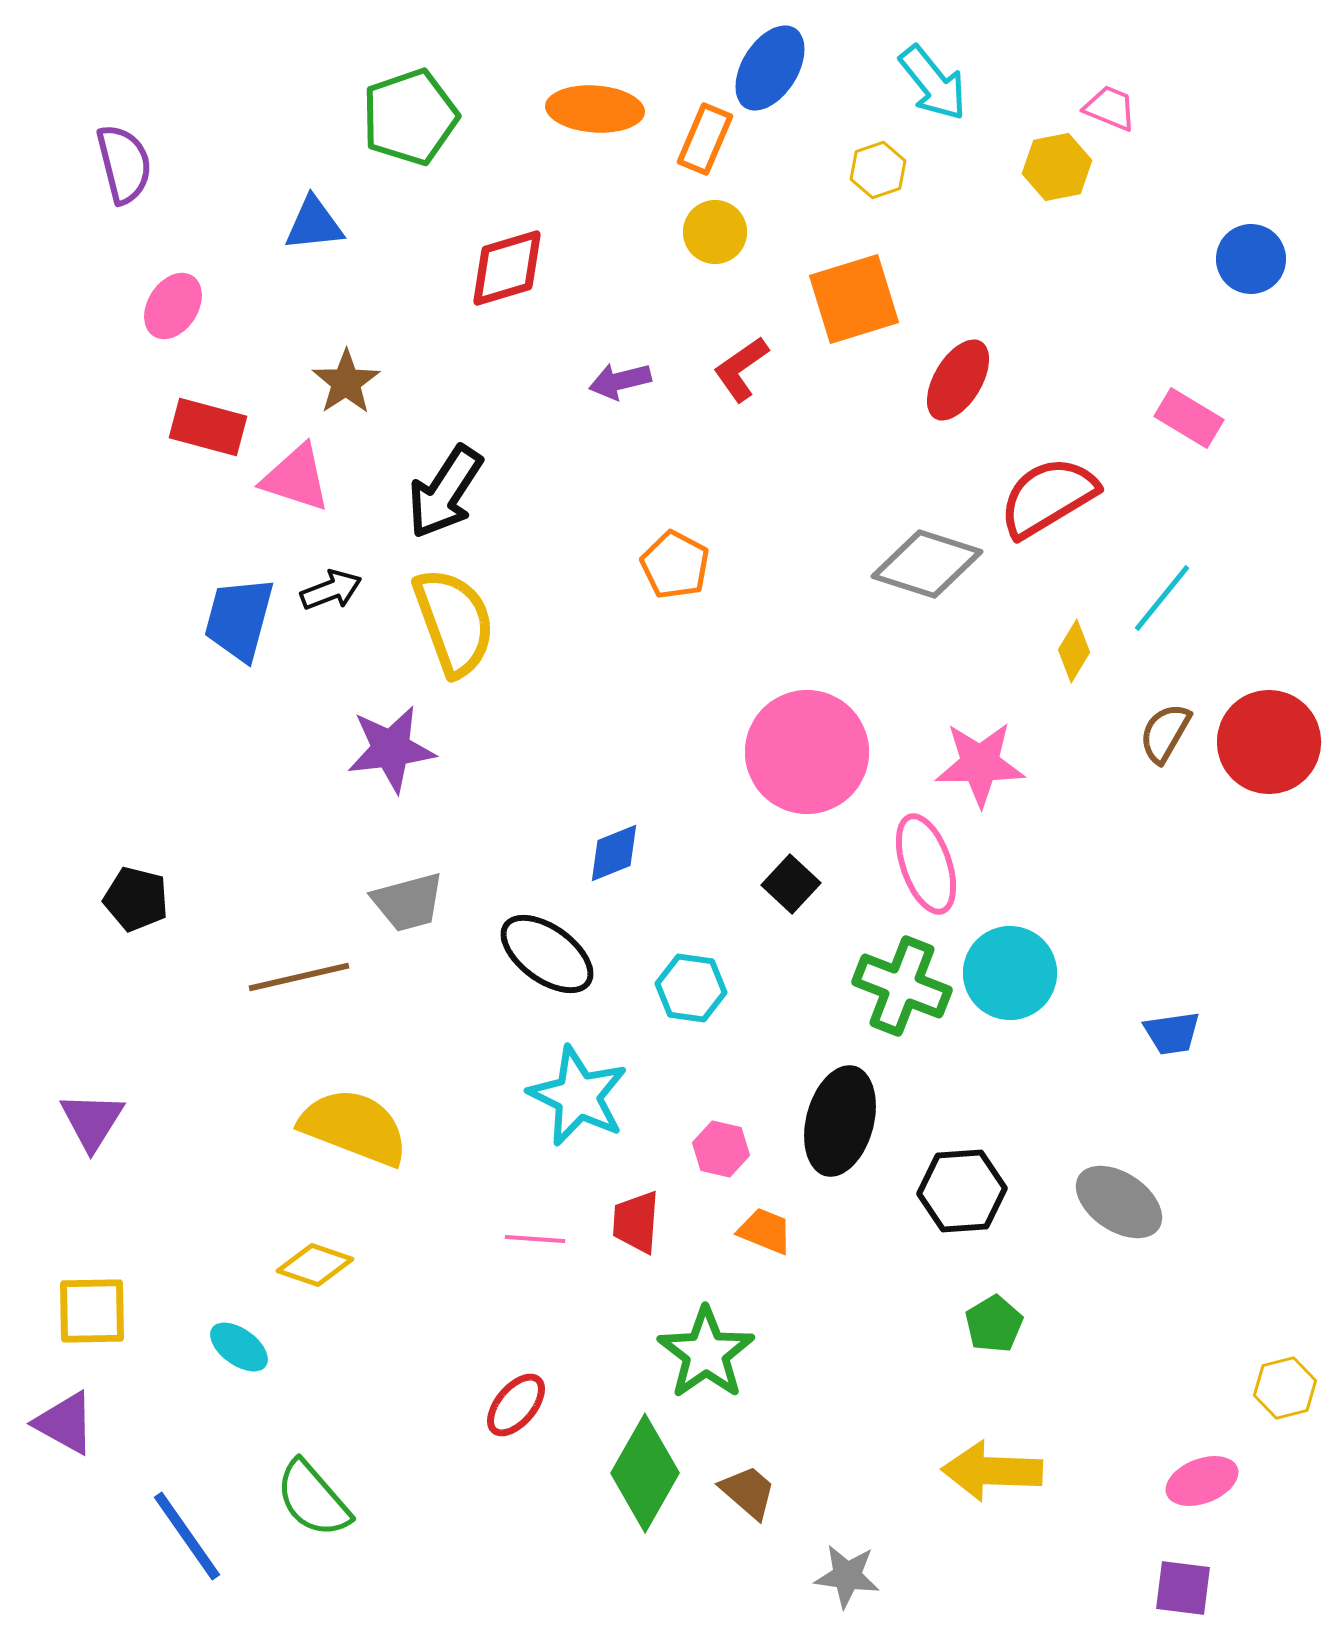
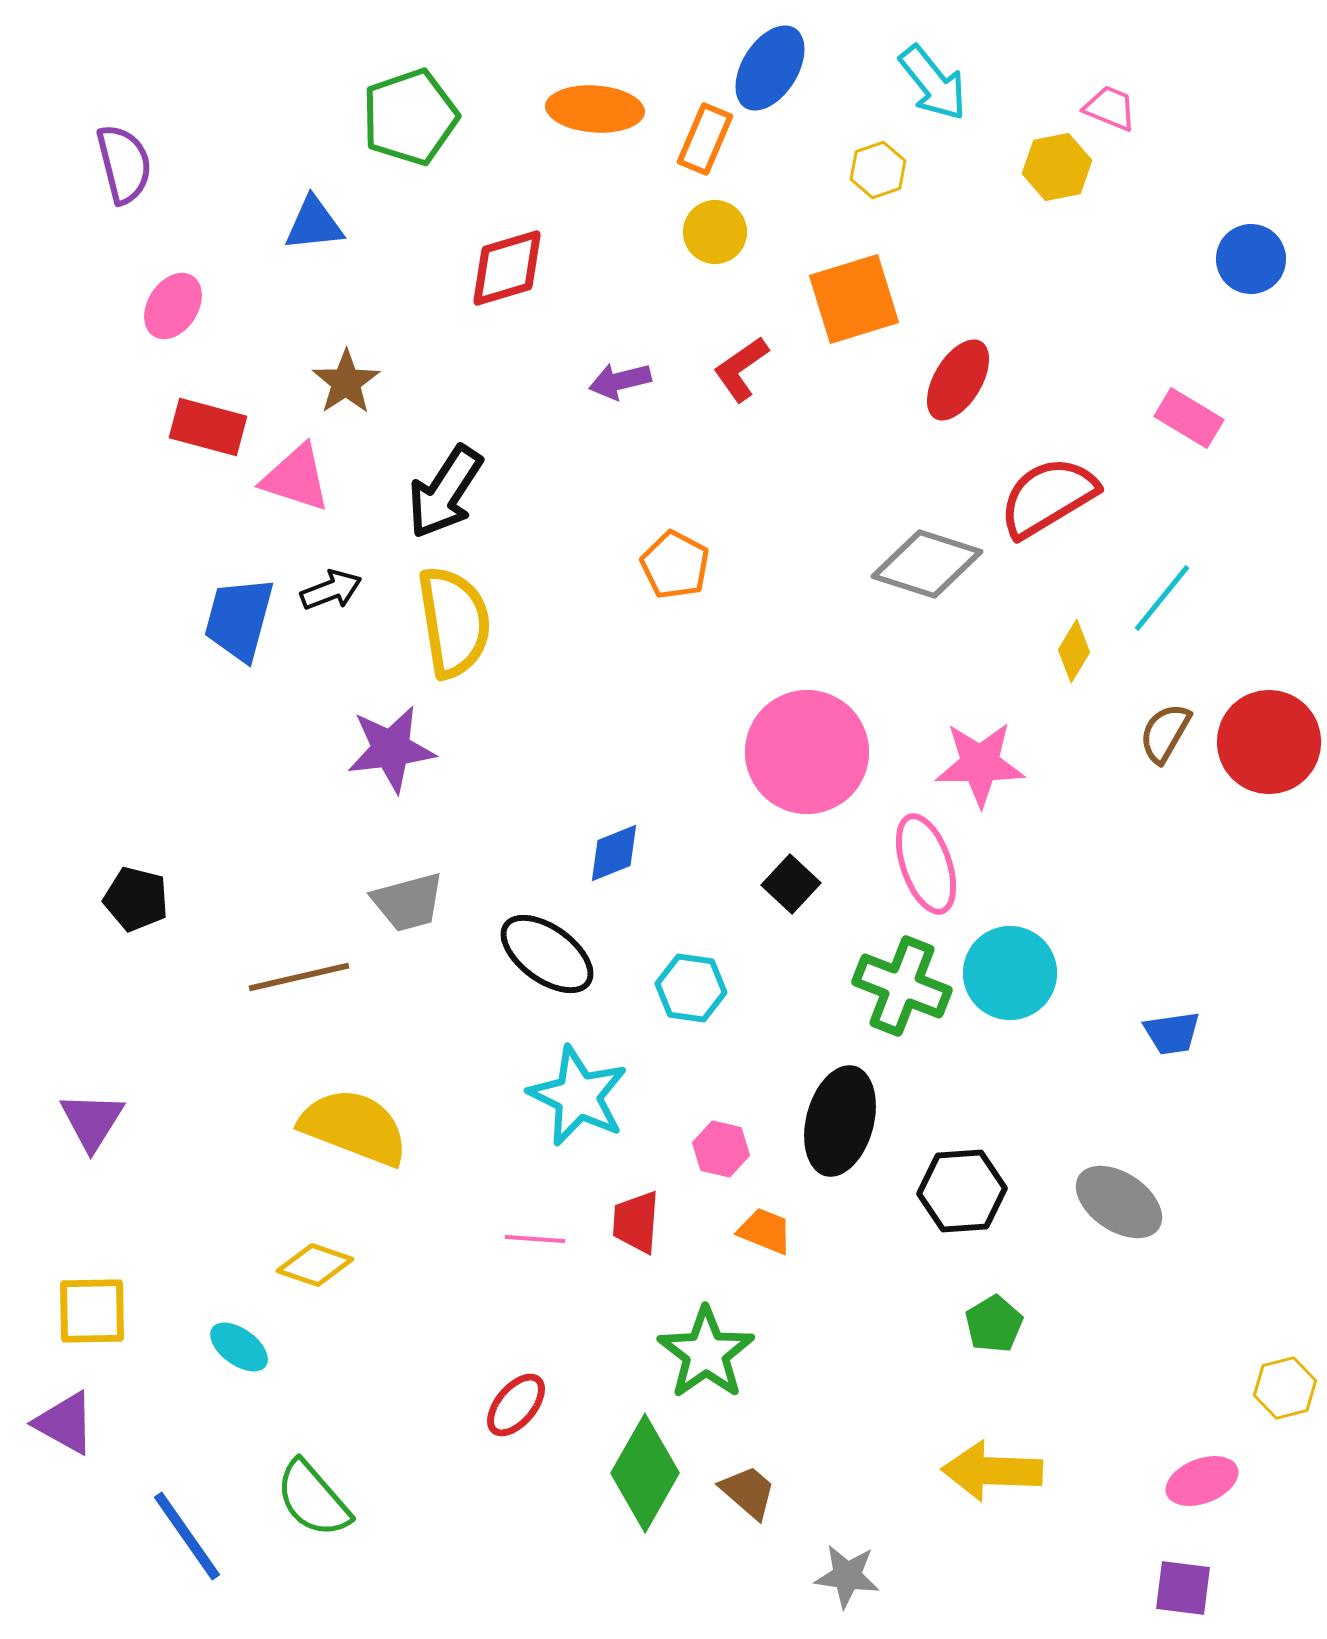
yellow semicircle at (454, 622): rotated 11 degrees clockwise
